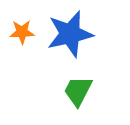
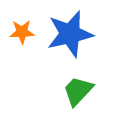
green trapezoid: rotated 16 degrees clockwise
